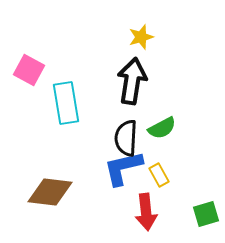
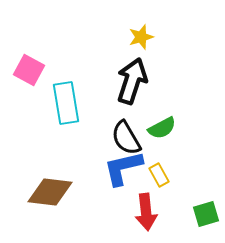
black arrow: rotated 9 degrees clockwise
black semicircle: rotated 33 degrees counterclockwise
